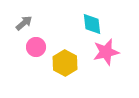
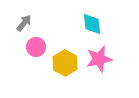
gray arrow: rotated 12 degrees counterclockwise
pink star: moved 7 px left, 7 px down
